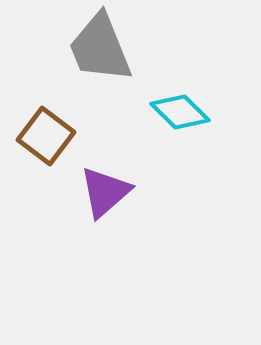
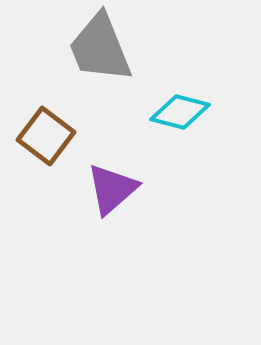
cyan diamond: rotated 30 degrees counterclockwise
purple triangle: moved 7 px right, 3 px up
